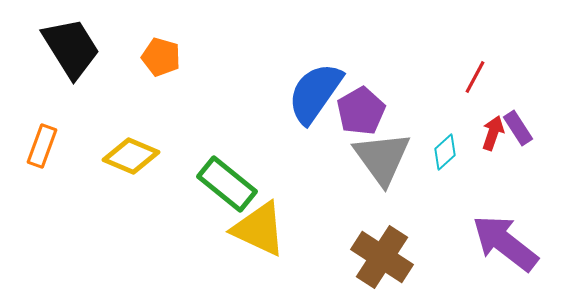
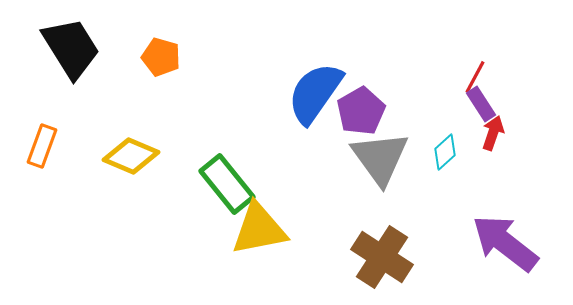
purple rectangle: moved 37 px left, 24 px up
gray triangle: moved 2 px left
green rectangle: rotated 12 degrees clockwise
yellow triangle: rotated 36 degrees counterclockwise
